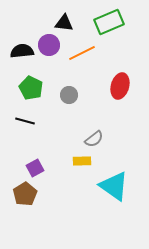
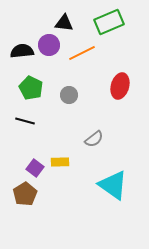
yellow rectangle: moved 22 px left, 1 px down
purple square: rotated 24 degrees counterclockwise
cyan triangle: moved 1 px left, 1 px up
